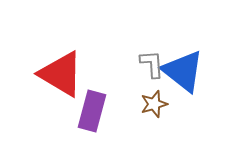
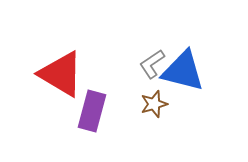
gray L-shape: rotated 120 degrees counterclockwise
blue triangle: rotated 24 degrees counterclockwise
